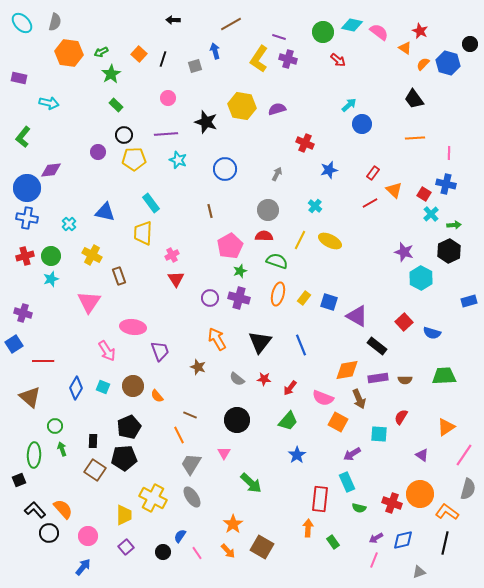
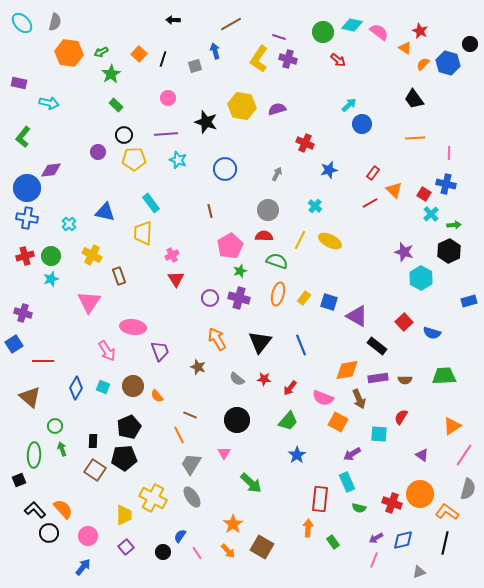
purple rectangle at (19, 78): moved 5 px down
orange triangle at (446, 427): moved 6 px right, 1 px up
